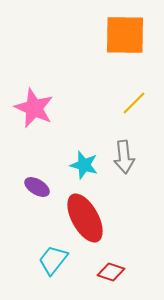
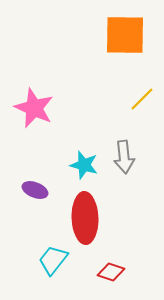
yellow line: moved 8 px right, 4 px up
purple ellipse: moved 2 px left, 3 px down; rotated 10 degrees counterclockwise
red ellipse: rotated 27 degrees clockwise
